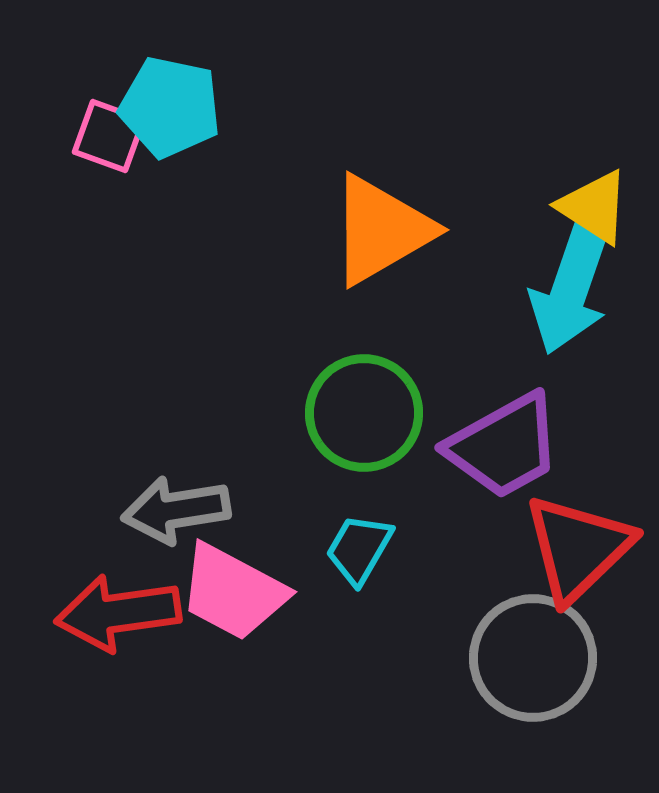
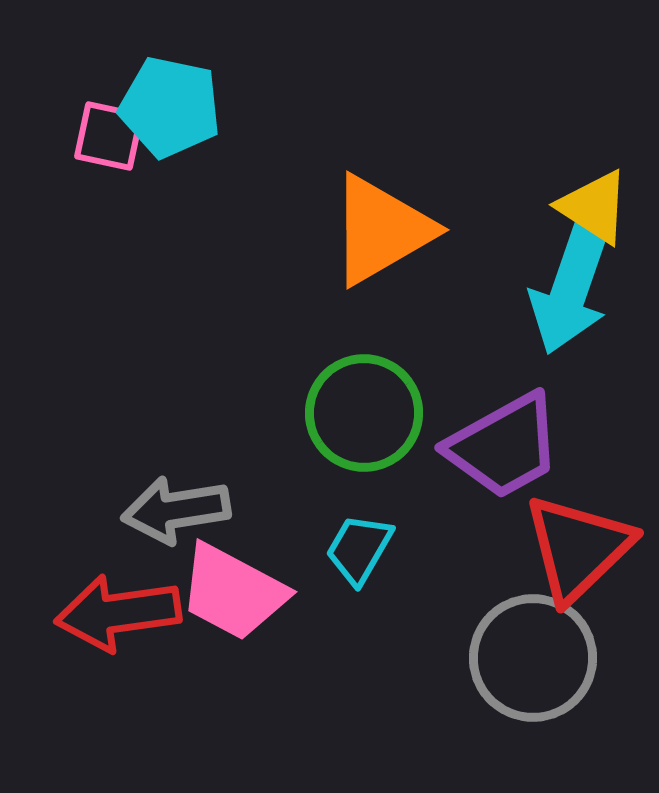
pink square: rotated 8 degrees counterclockwise
